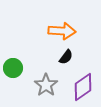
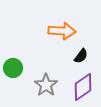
black semicircle: moved 15 px right, 1 px up
